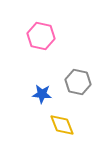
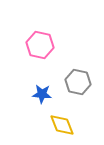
pink hexagon: moved 1 px left, 9 px down
